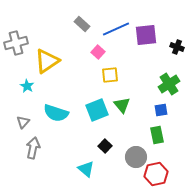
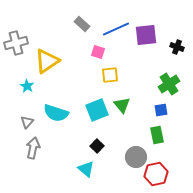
pink square: rotated 24 degrees counterclockwise
gray triangle: moved 4 px right
black square: moved 8 px left
